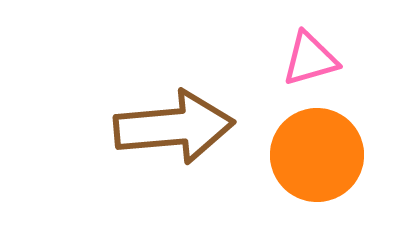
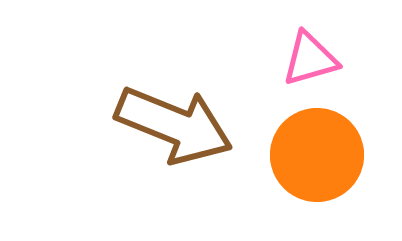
brown arrow: moved 2 px up; rotated 27 degrees clockwise
